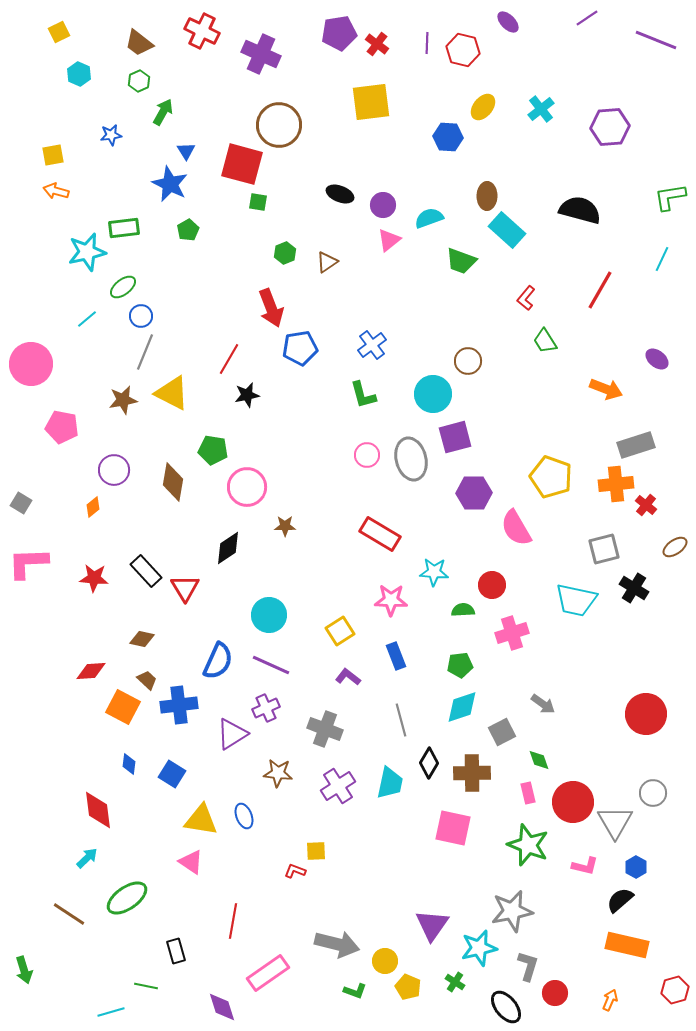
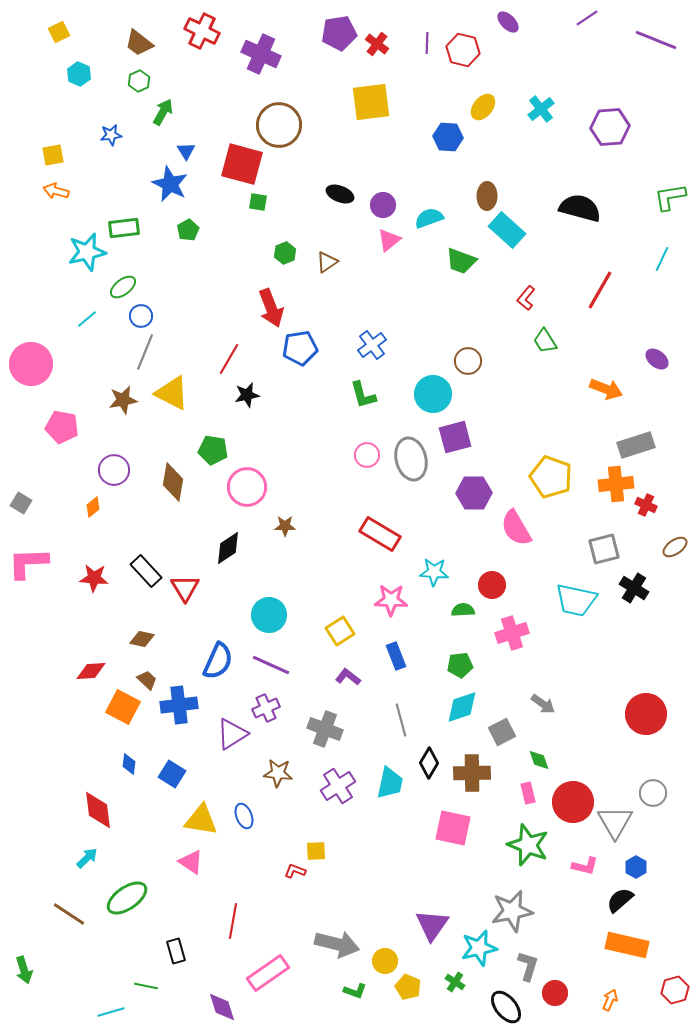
black semicircle at (580, 210): moved 2 px up
red cross at (646, 505): rotated 15 degrees counterclockwise
